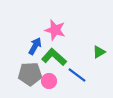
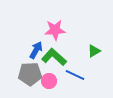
pink star: rotated 20 degrees counterclockwise
blue arrow: moved 1 px right, 4 px down
green triangle: moved 5 px left, 1 px up
blue line: moved 2 px left; rotated 12 degrees counterclockwise
